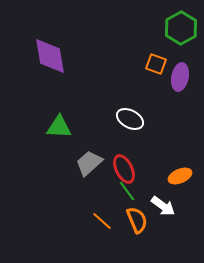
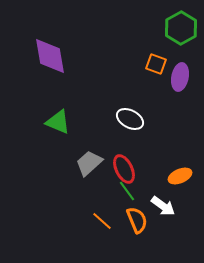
green triangle: moved 1 px left, 5 px up; rotated 20 degrees clockwise
